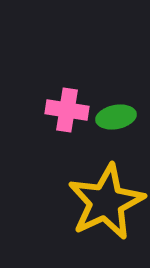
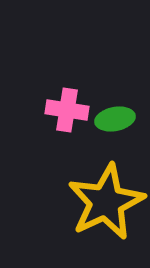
green ellipse: moved 1 px left, 2 px down
